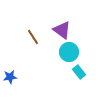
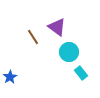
purple triangle: moved 5 px left, 3 px up
cyan rectangle: moved 2 px right, 1 px down
blue star: rotated 24 degrees counterclockwise
